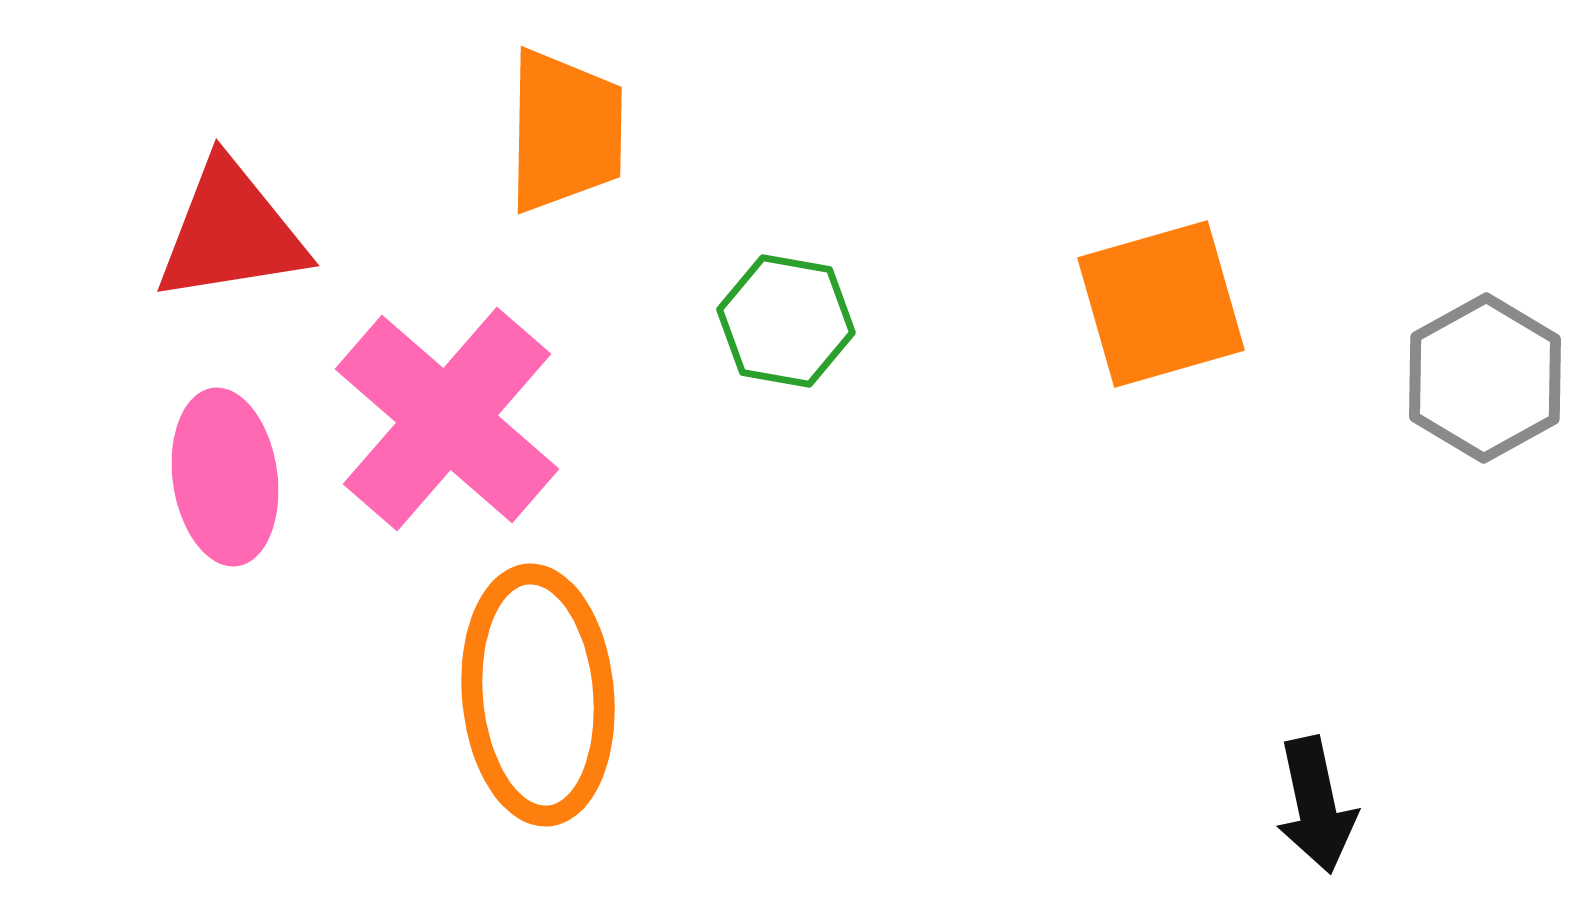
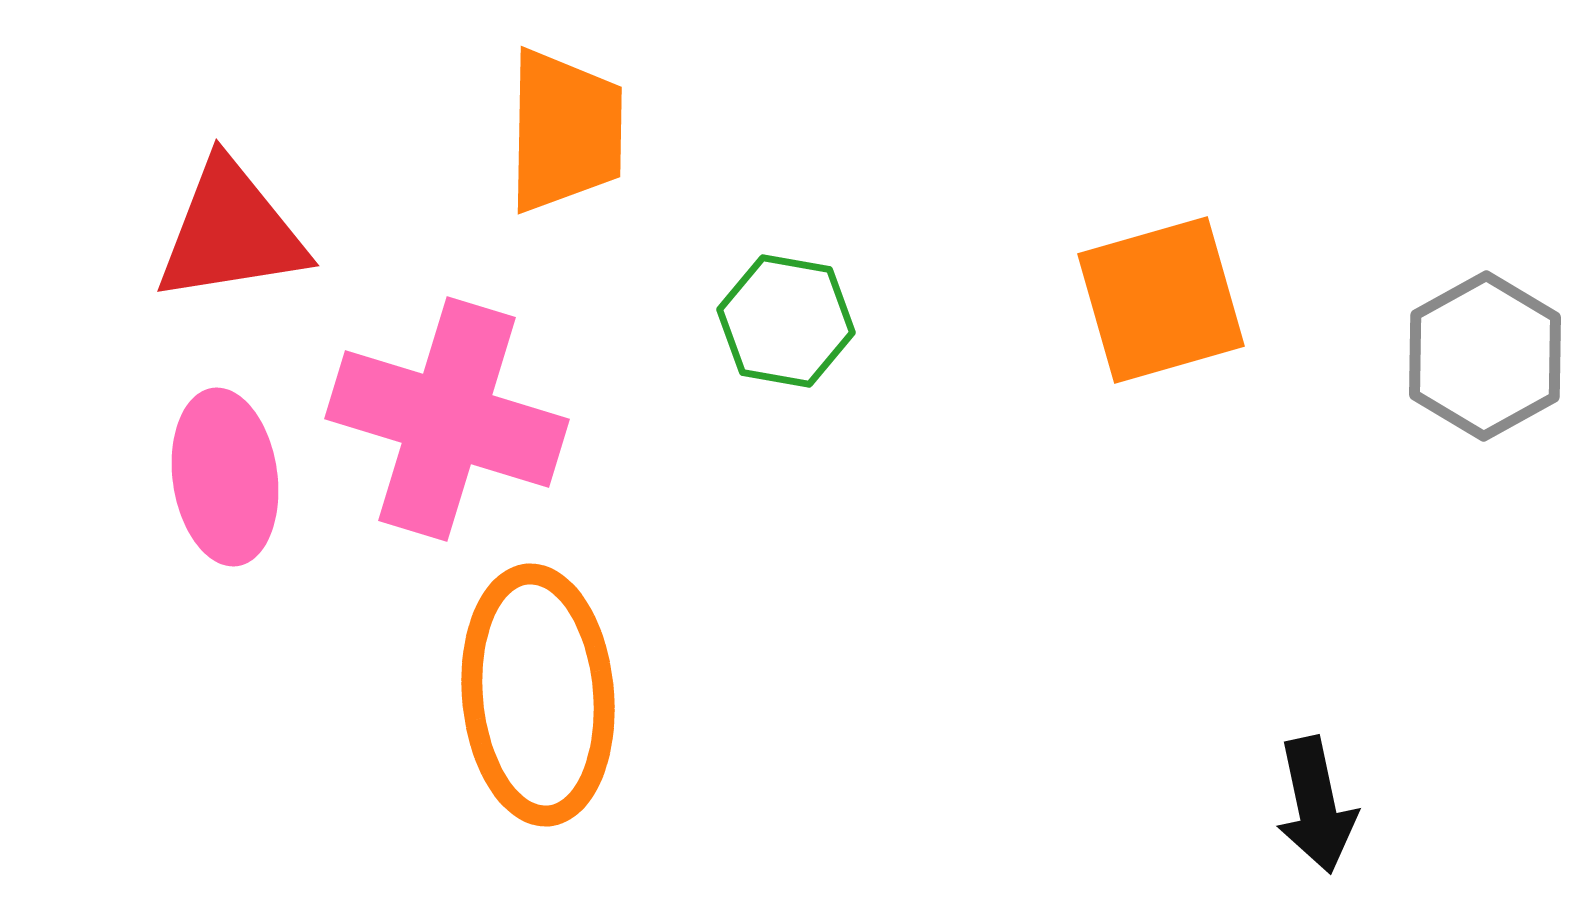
orange square: moved 4 px up
gray hexagon: moved 22 px up
pink cross: rotated 24 degrees counterclockwise
